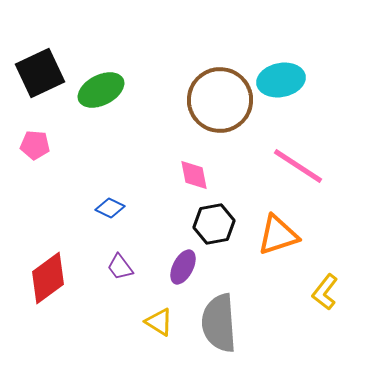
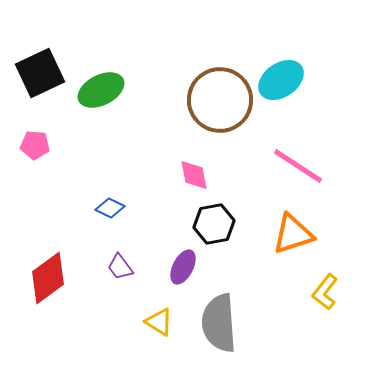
cyan ellipse: rotated 24 degrees counterclockwise
orange triangle: moved 15 px right, 1 px up
